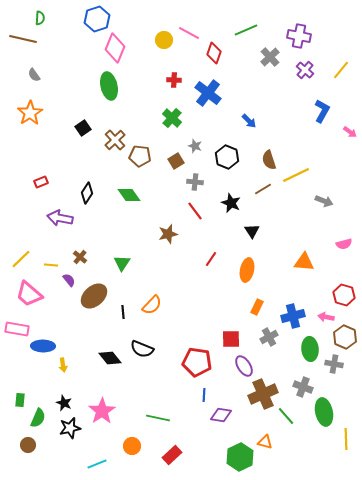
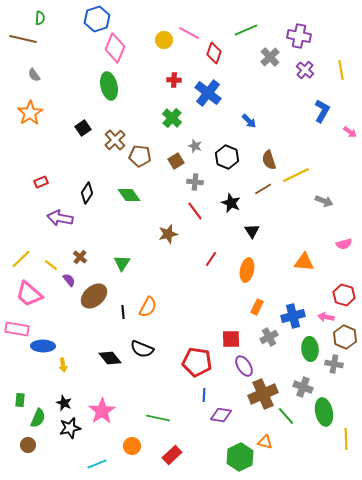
yellow line at (341, 70): rotated 48 degrees counterclockwise
yellow line at (51, 265): rotated 32 degrees clockwise
orange semicircle at (152, 305): moved 4 px left, 2 px down; rotated 15 degrees counterclockwise
